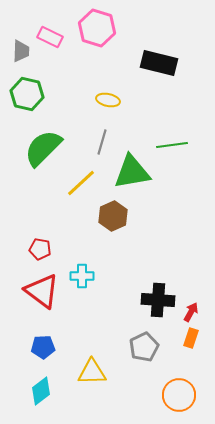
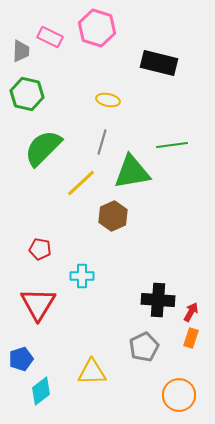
red triangle: moved 4 px left, 13 px down; rotated 24 degrees clockwise
blue pentagon: moved 22 px left, 12 px down; rotated 15 degrees counterclockwise
